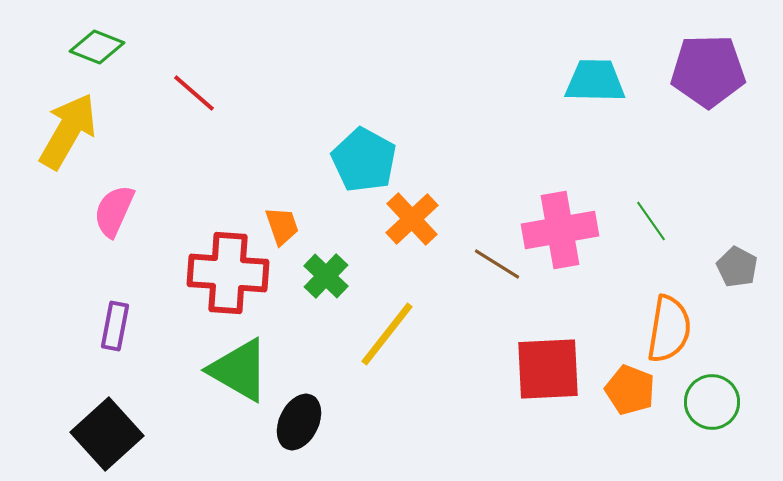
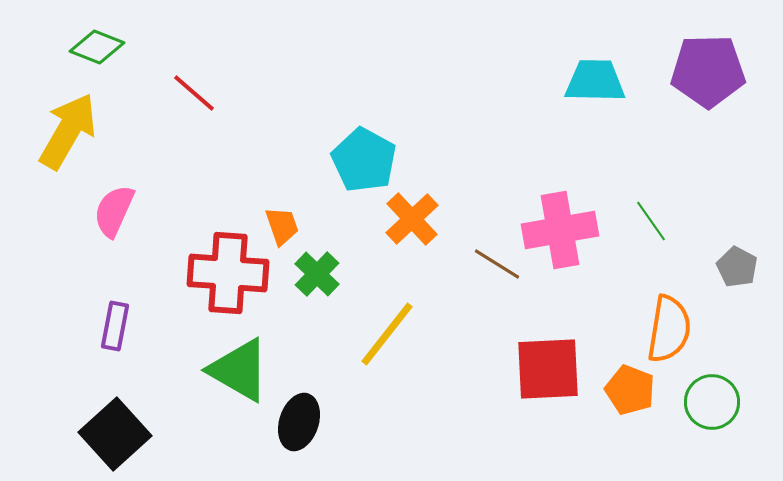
green cross: moved 9 px left, 2 px up
black ellipse: rotated 8 degrees counterclockwise
black square: moved 8 px right
